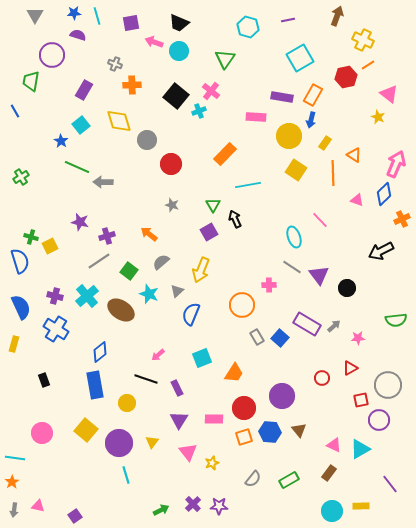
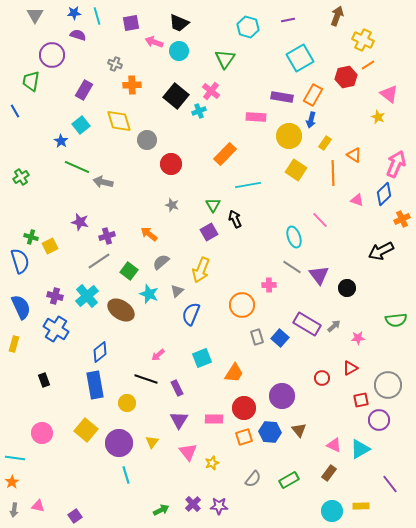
gray arrow at (103, 182): rotated 12 degrees clockwise
gray rectangle at (257, 337): rotated 14 degrees clockwise
